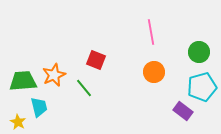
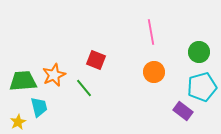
yellow star: rotated 14 degrees clockwise
